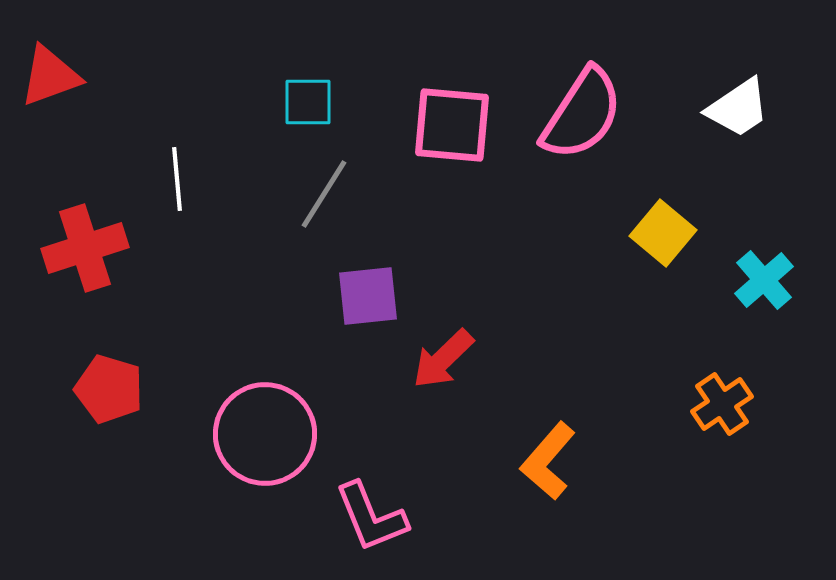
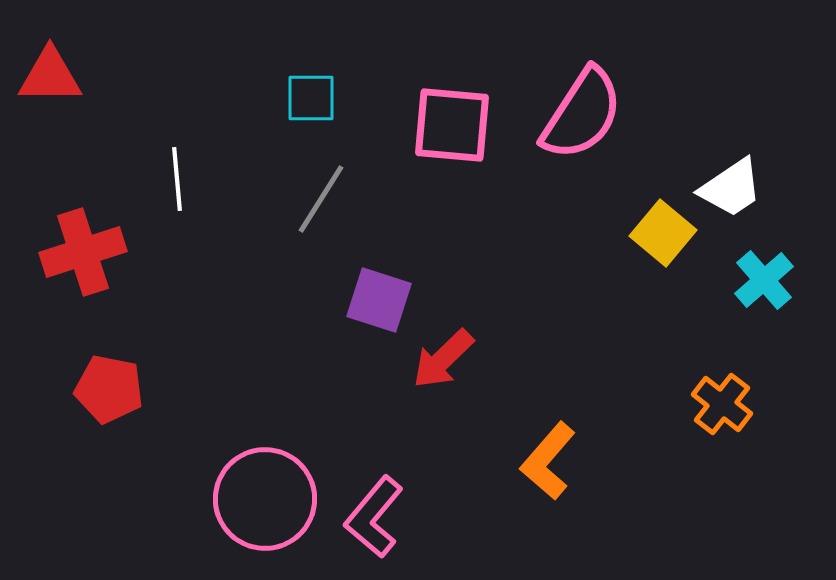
red triangle: rotated 20 degrees clockwise
cyan square: moved 3 px right, 4 px up
white trapezoid: moved 7 px left, 80 px down
gray line: moved 3 px left, 5 px down
red cross: moved 2 px left, 4 px down
purple square: moved 11 px right, 4 px down; rotated 24 degrees clockwise
red pentagon: rotated 6 degrees counterclockwise
orange cross: rotated 18 degrees counterclockwise
pink circle: moved 65 px down
pink L-shape: moved 3 px right; rotated 62 degrees clockwise
